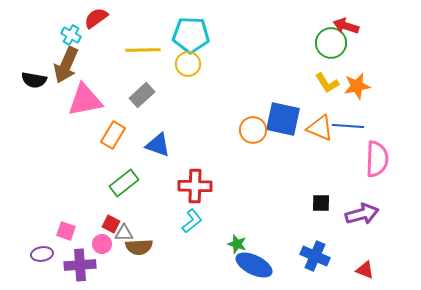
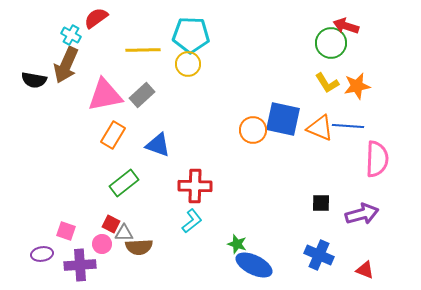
pink triangle: moved 20 px right, 5 px up
blue cross: moved 4 px right, 1 px up
